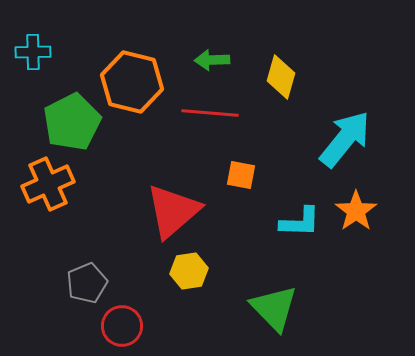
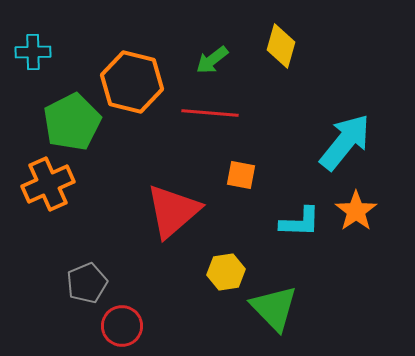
green arrow: rotated 36 degrees counterclockwise
yellow diamond: moved 31 px up
cyan arrow: moved 3 px down
yellow hexagon: moved 37 px right, 1 px down
